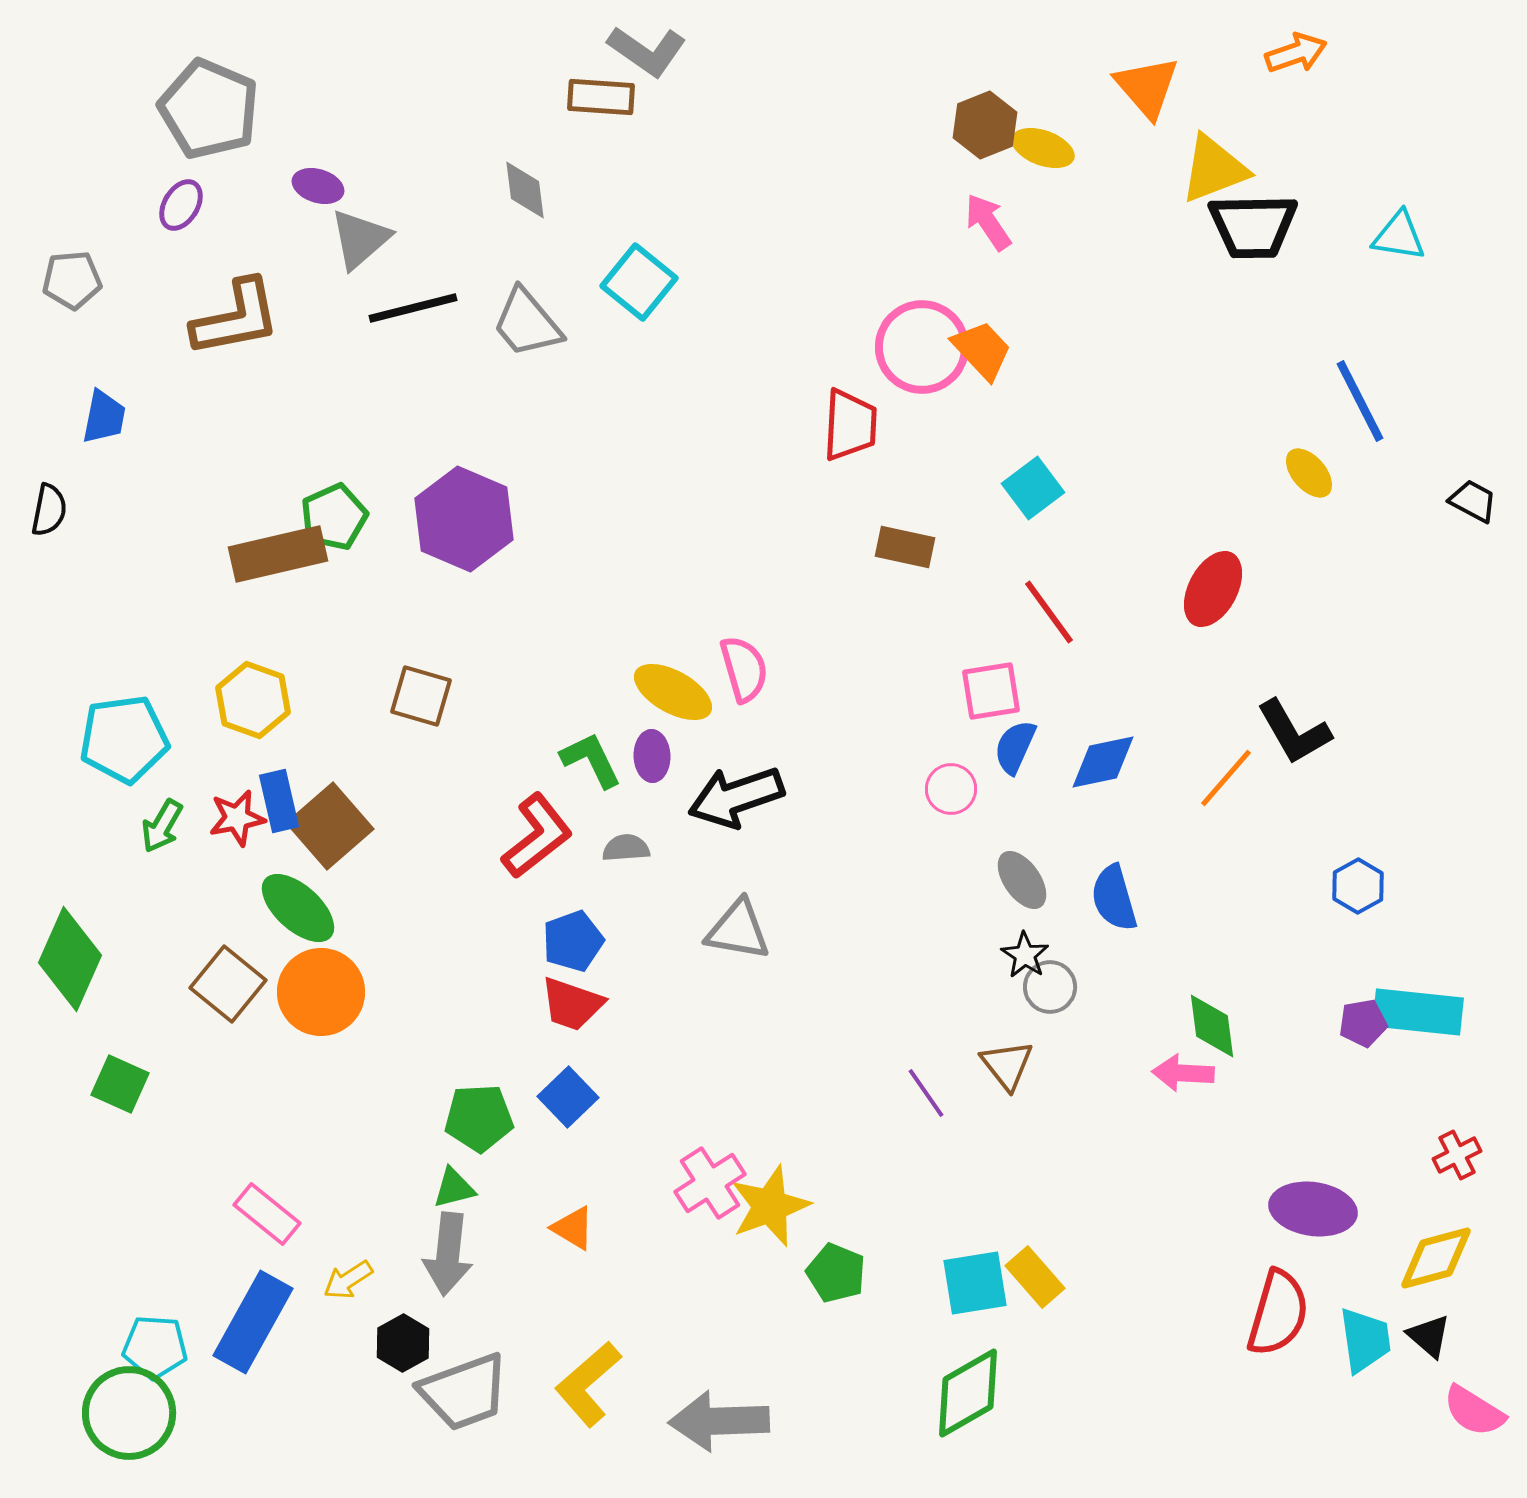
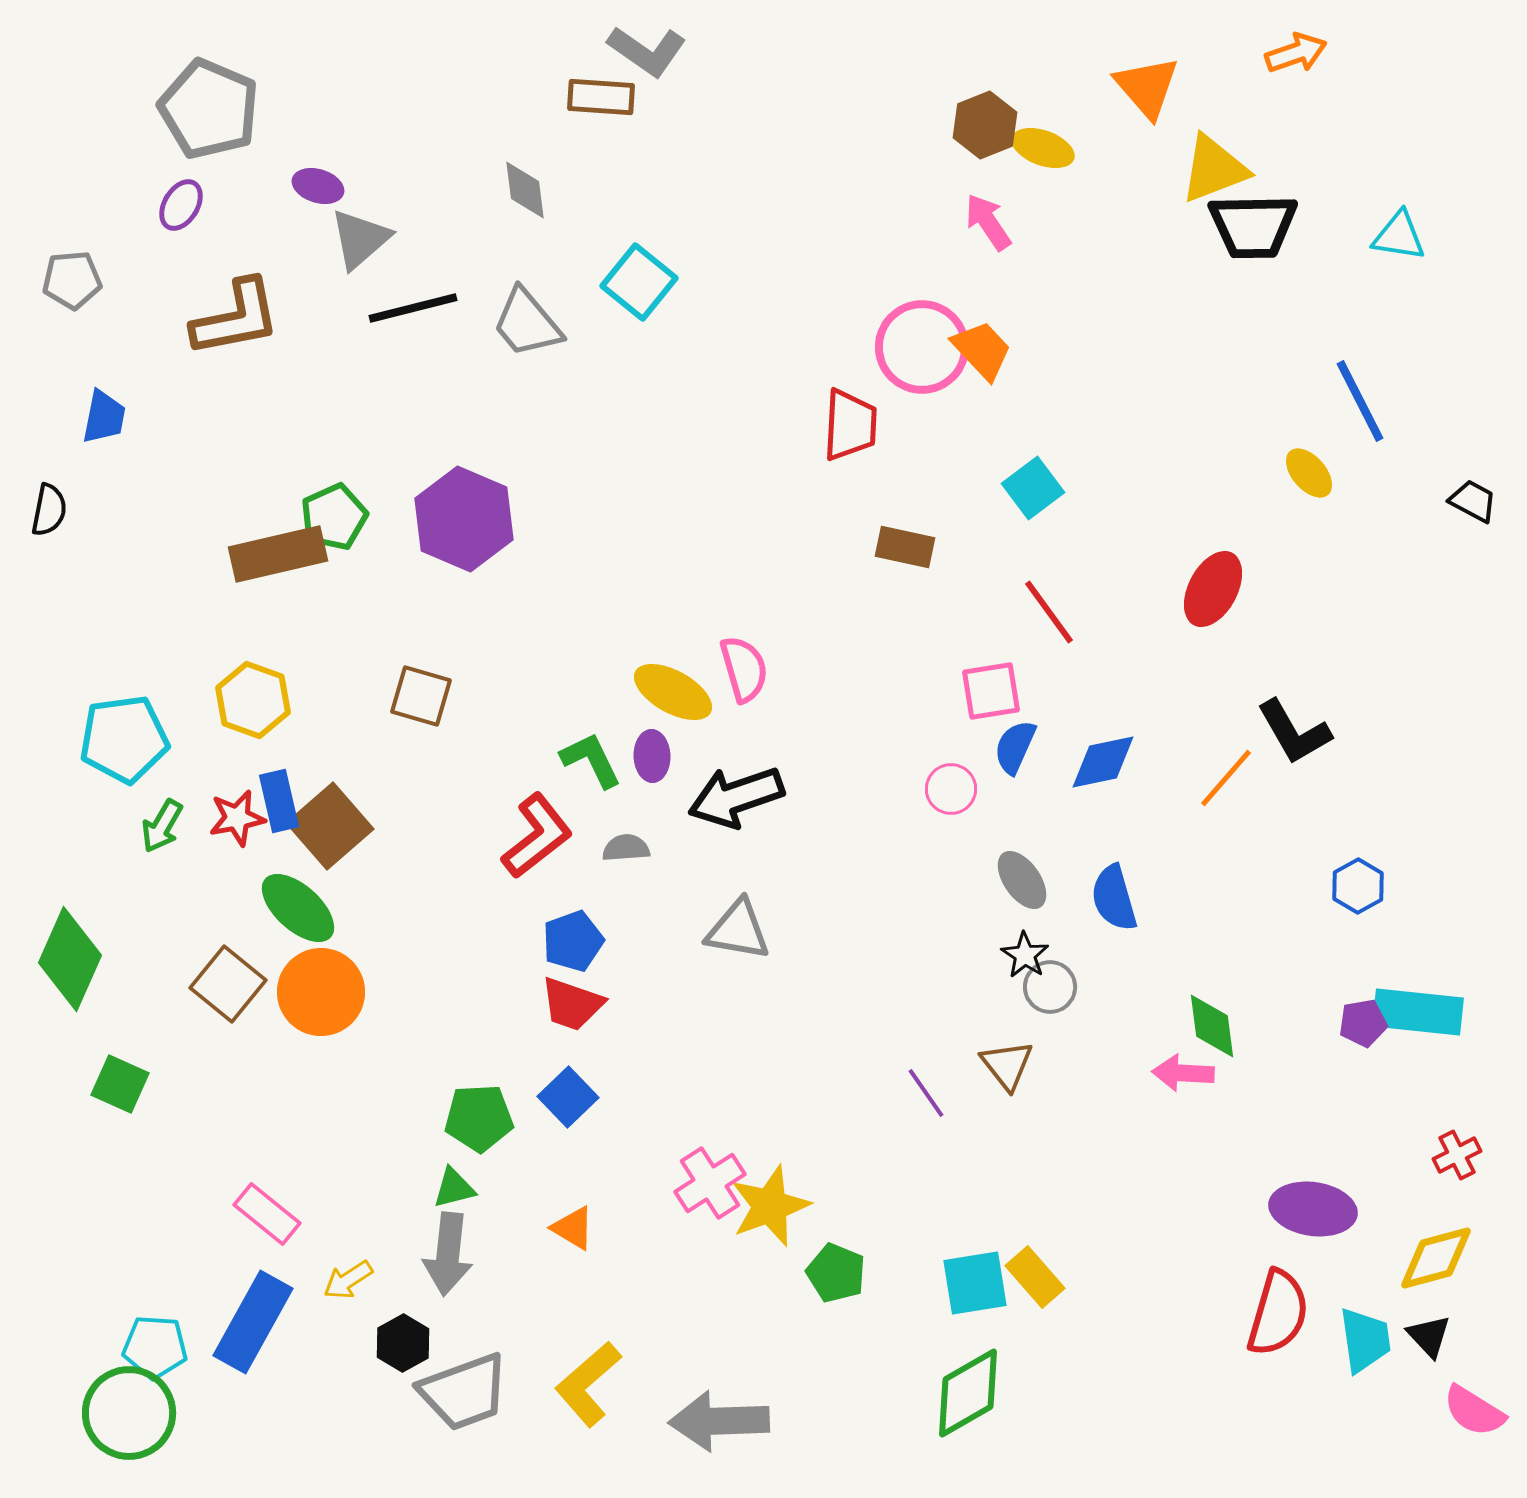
black triangle at (1429, 1336): rotated 6 degrees clockwise
